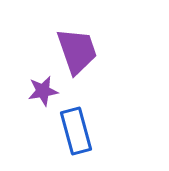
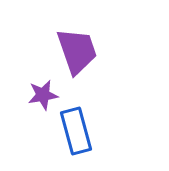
purple star: moved 4 px down
